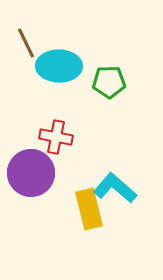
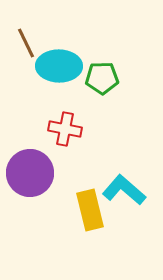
green pentagon: moved 7 px left, 4 px up
red cross: moved 9 px right, 8 px up
purple circle: moved 1 px left
cyan L-shape: moved 9 px right, 2 px down
yellow rectangle: moved 1 px right, 1 px down
